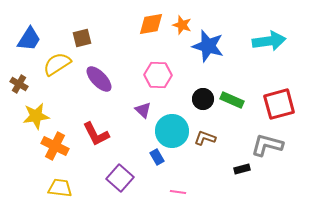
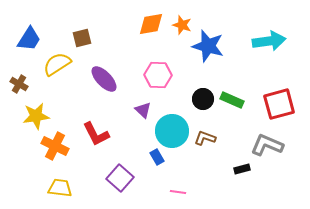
purple ellipse: moved 5 px right
gray L-shape: rotated 8 degrees clockwise
